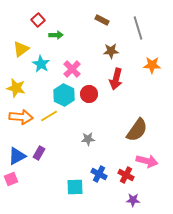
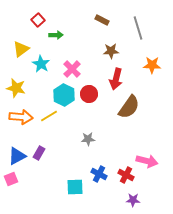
brown semicircle: moved 8 px left, 23 px up
